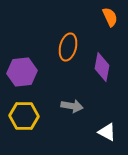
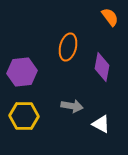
orange semicircle: rotated 12 degrees counterclockwise
white triangle: moved 6 px left, 8 px up
